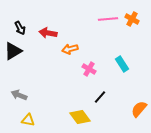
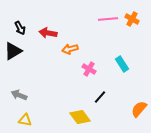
yellow triangle: moved 3 px left
